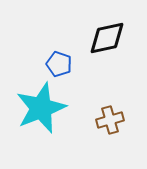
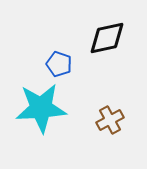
cyan star: rotated 18 degrees clockwise
brown cross: rotated 12 degrees counterclockwise
